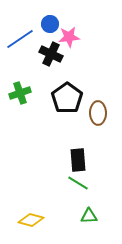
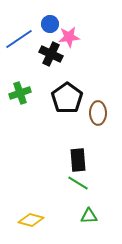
blue line: moved 1 px left
